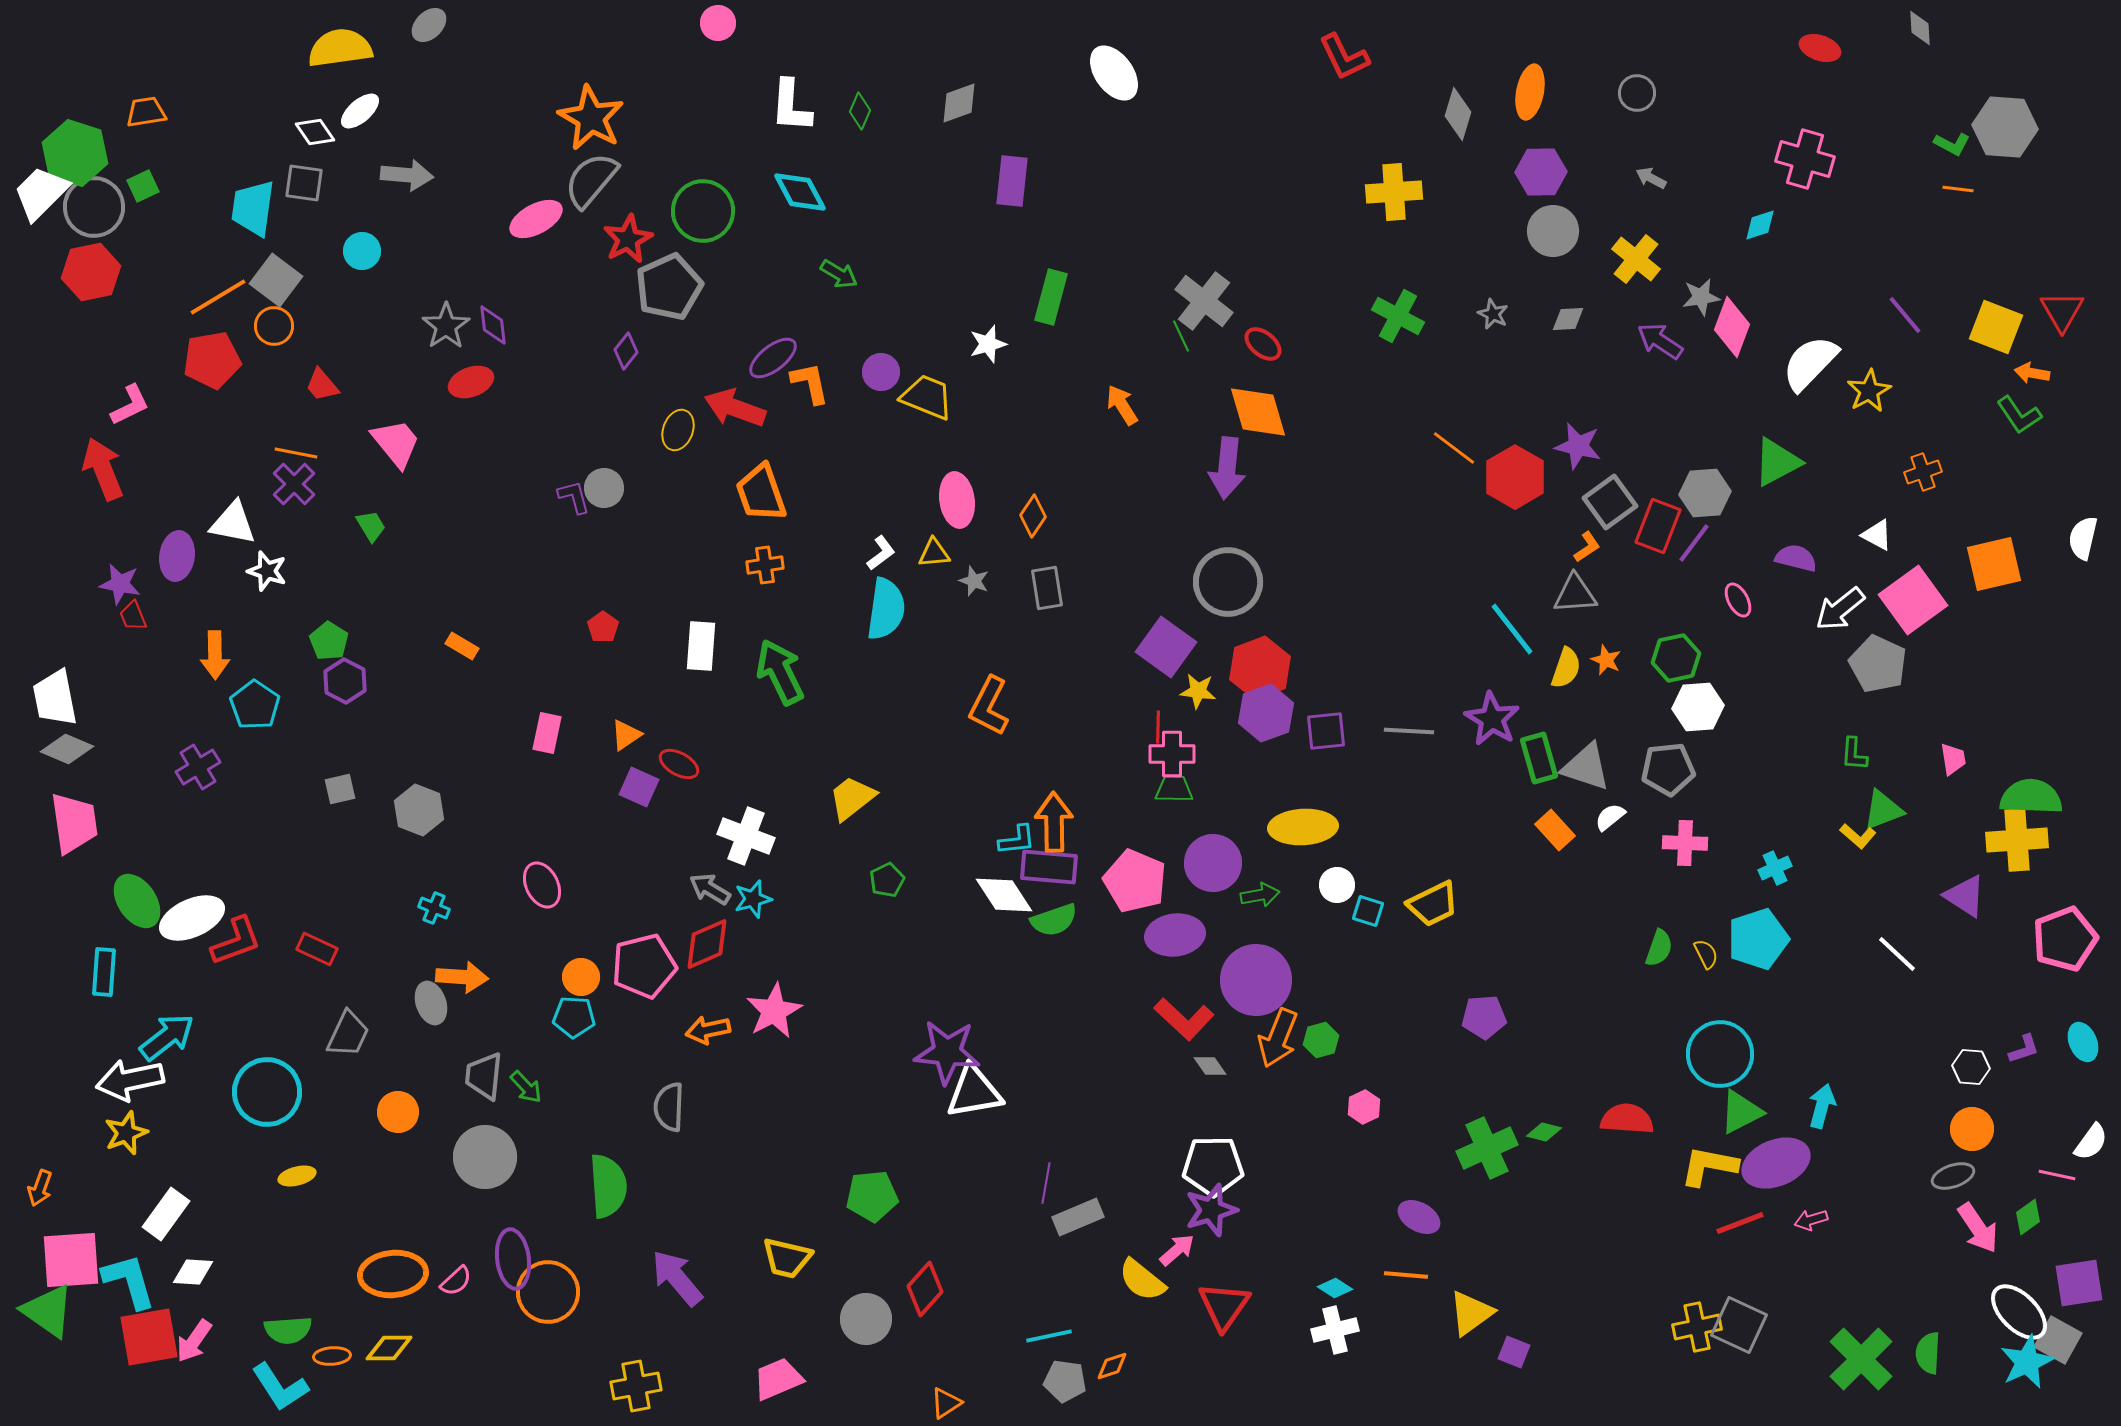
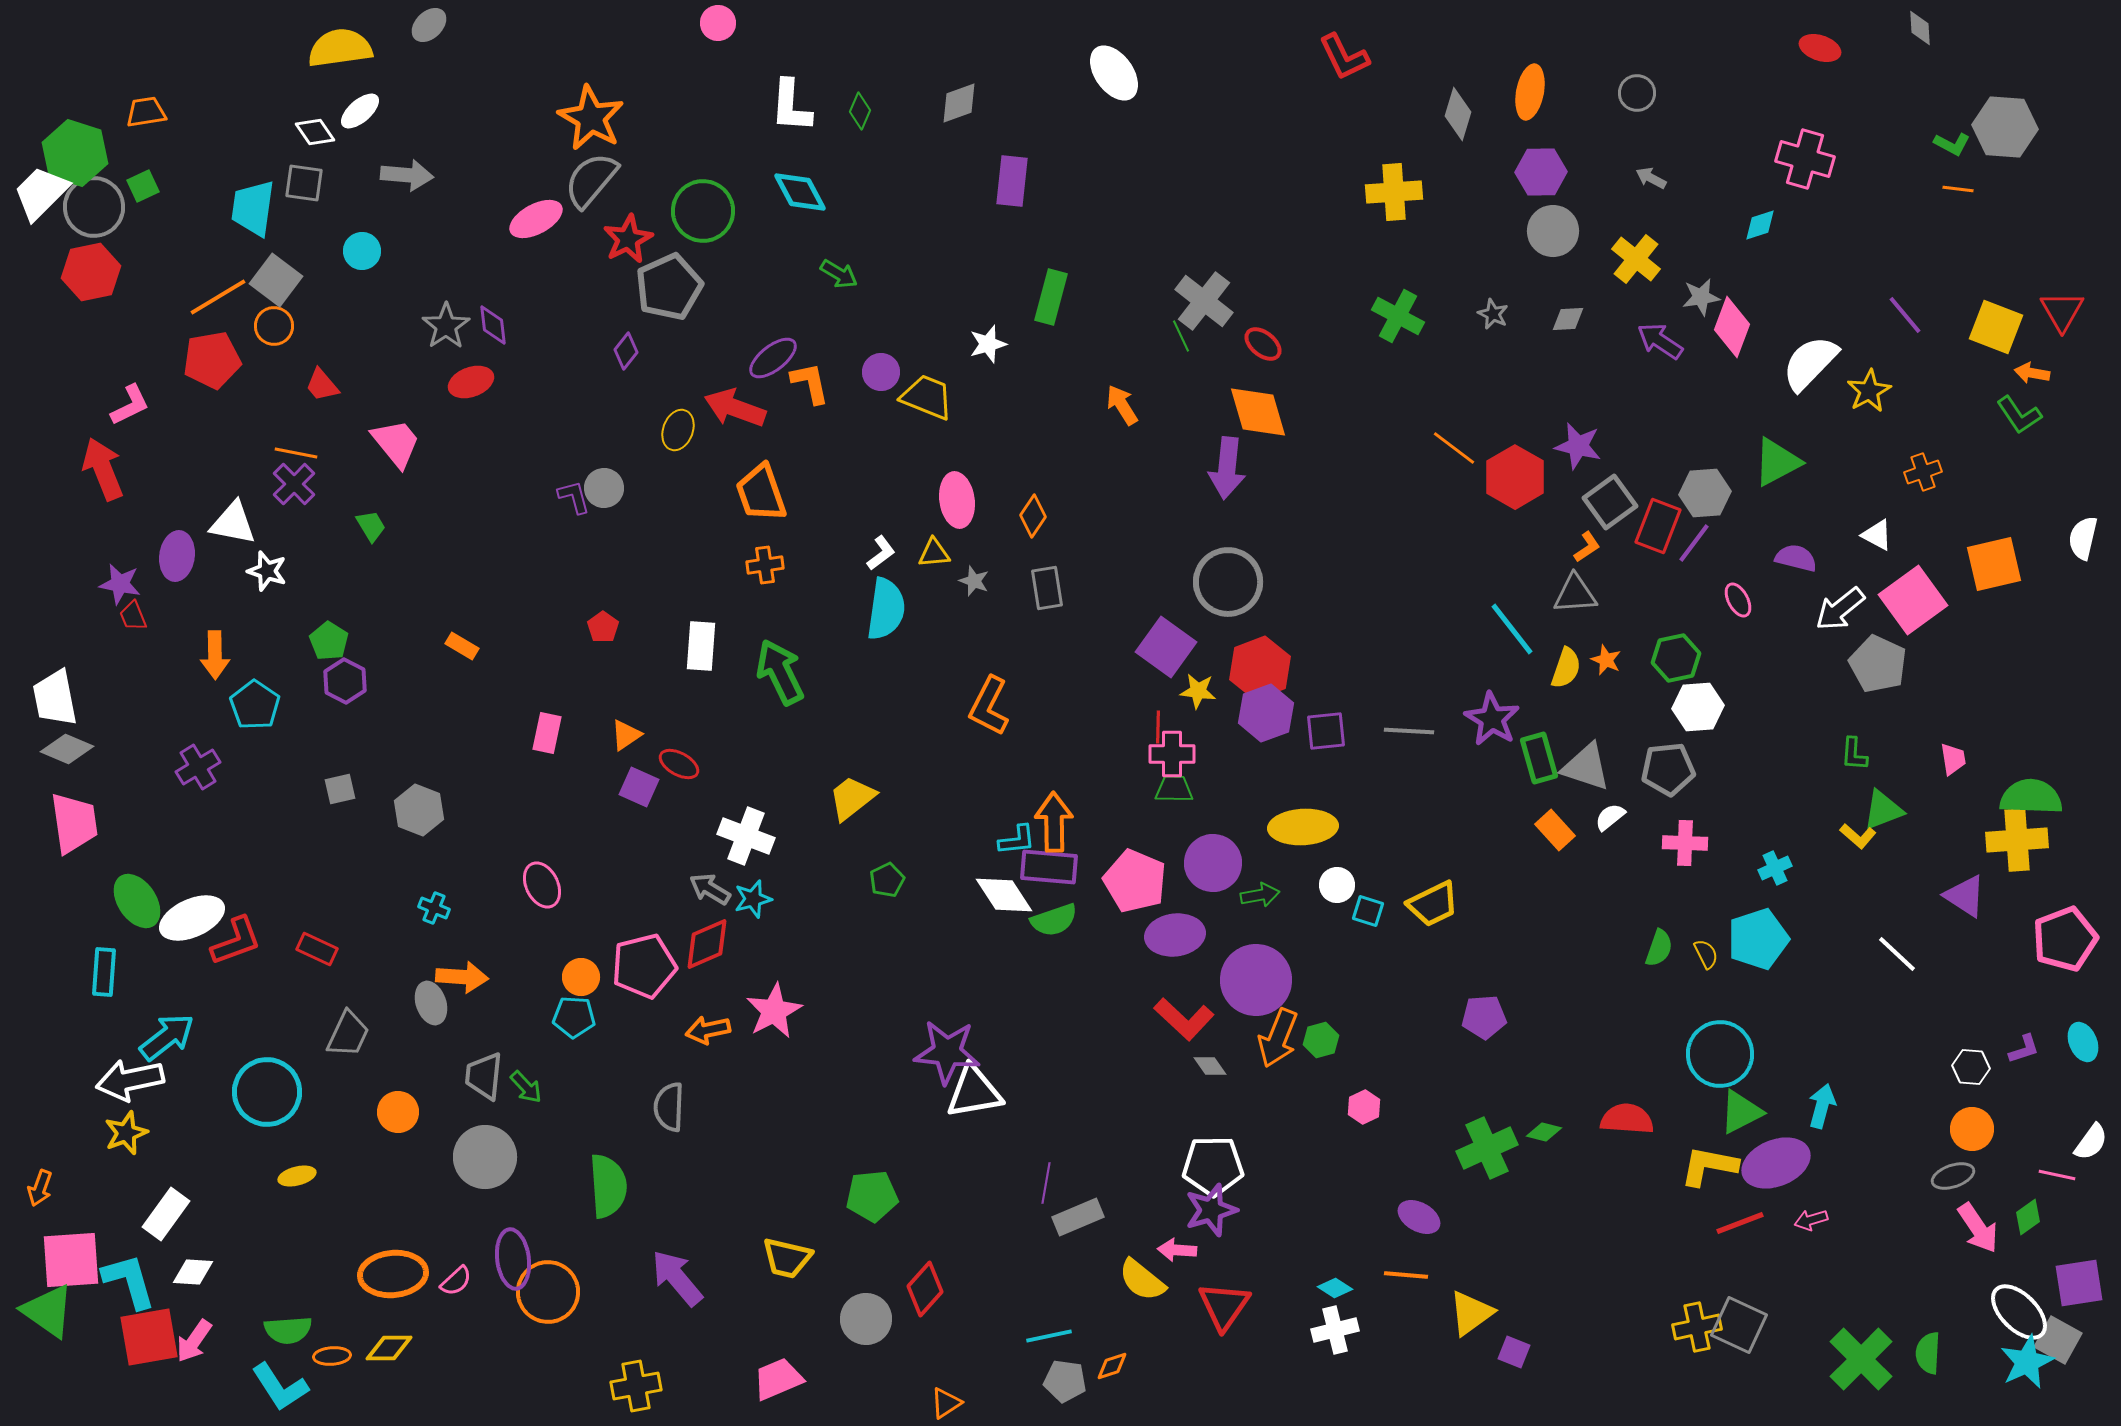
pink arrow at (1177, 1250): rotated 135 degrees counterclockwise
